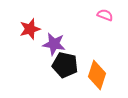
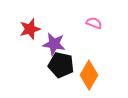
pink semicircle: moved 11 px left, 8 px down
black pentagon: moved 4 px left
orange diamond: moved 8 px left; rotated 12 degrees clockwise
